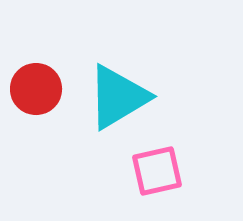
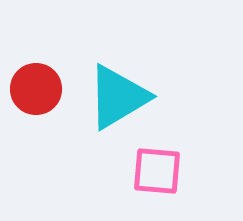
pink square: rotated 18 degrees clockwise
